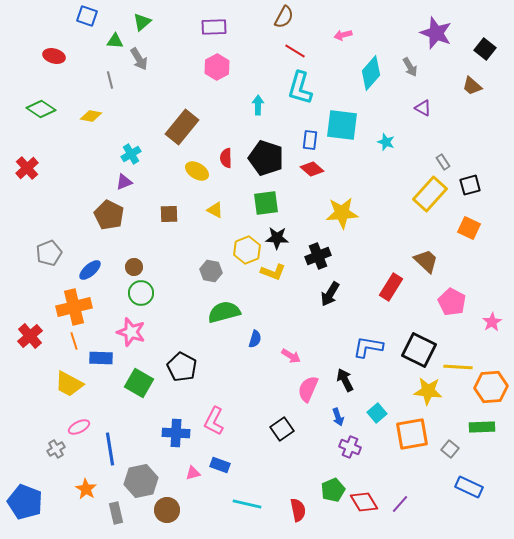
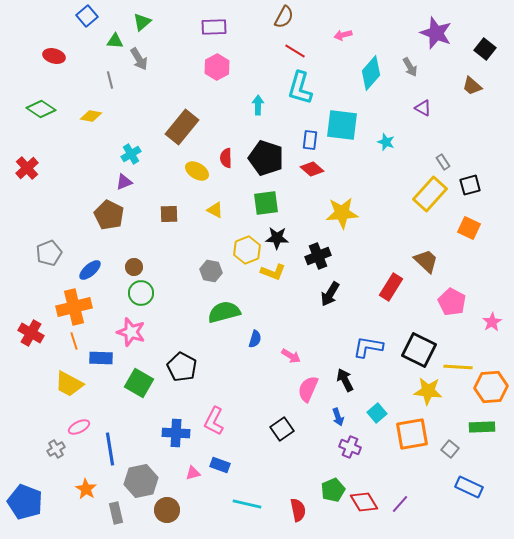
blue square at (87, 16): rotated 30 degrees clockwise
red cross at (30, 336): moved 1 px right, 3 px up; rotated 20 degrees counterclockwise
